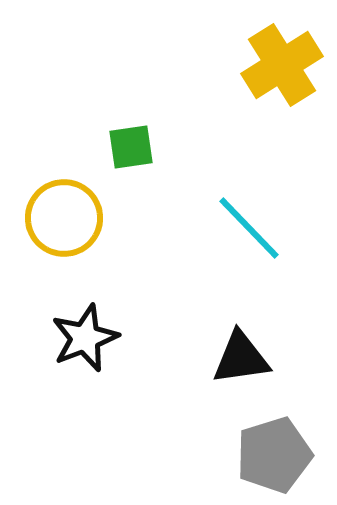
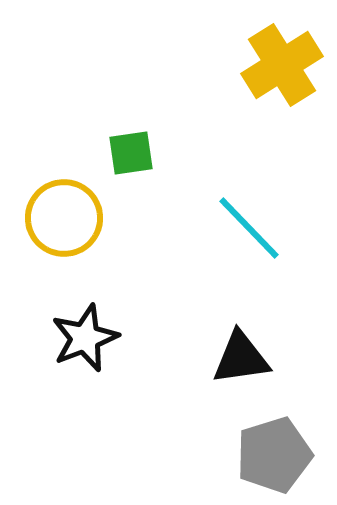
green square: moved 6 px down
